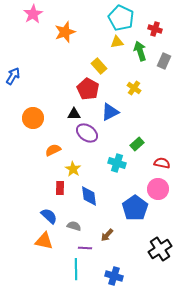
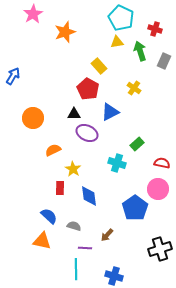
purple ellipse: rotated 10 degrees counterclockwise
orange triangle: moved 2 px left
black cross: rotated 15 degrees clockwise
